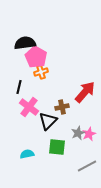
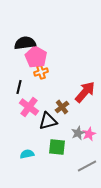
brown cross: rotated 24 degrees counterclockwise
black triangle: rotated 30 degrees clockwise
